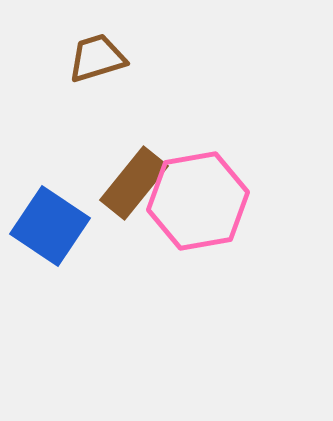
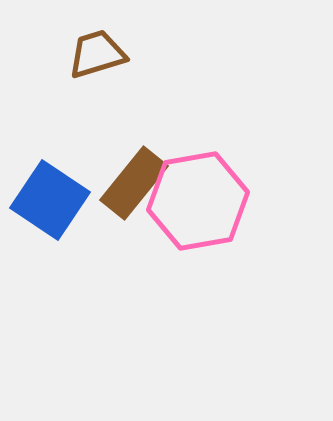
brown trapezoid: moved 4 px up
blue square: moved 26 px up
